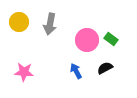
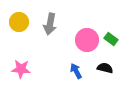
black semicircle: rotated 42 degrees clockwise
pink star: moved 3 px left, 3 px up
